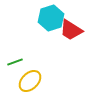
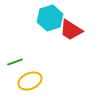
cyan hexagon: moved 1 px left
yellow ellipse: rotated 20 degrees clockwise
